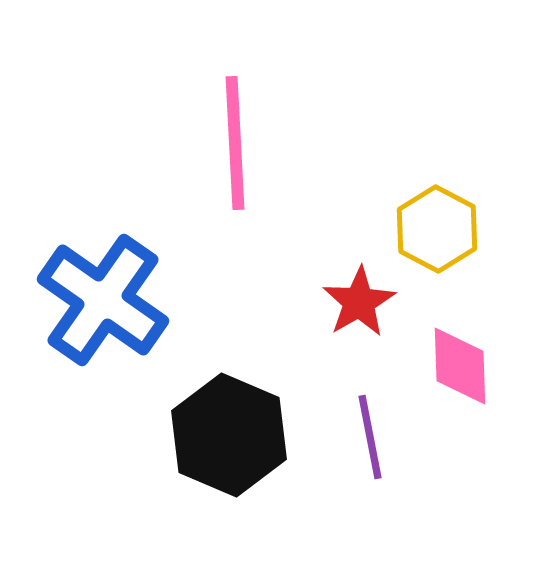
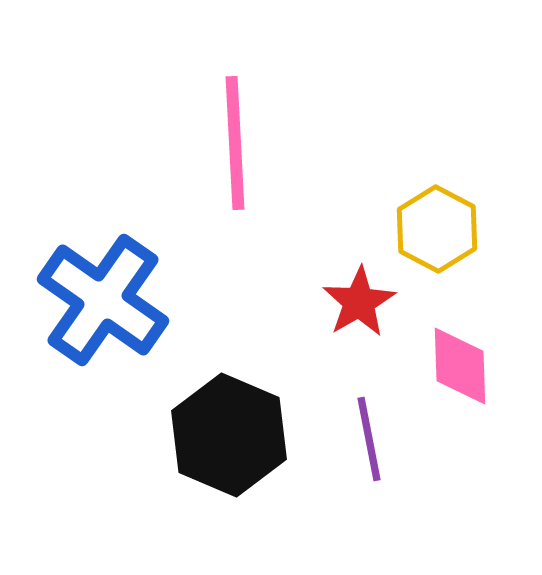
purple line: moved 1 px left, 2 px down
